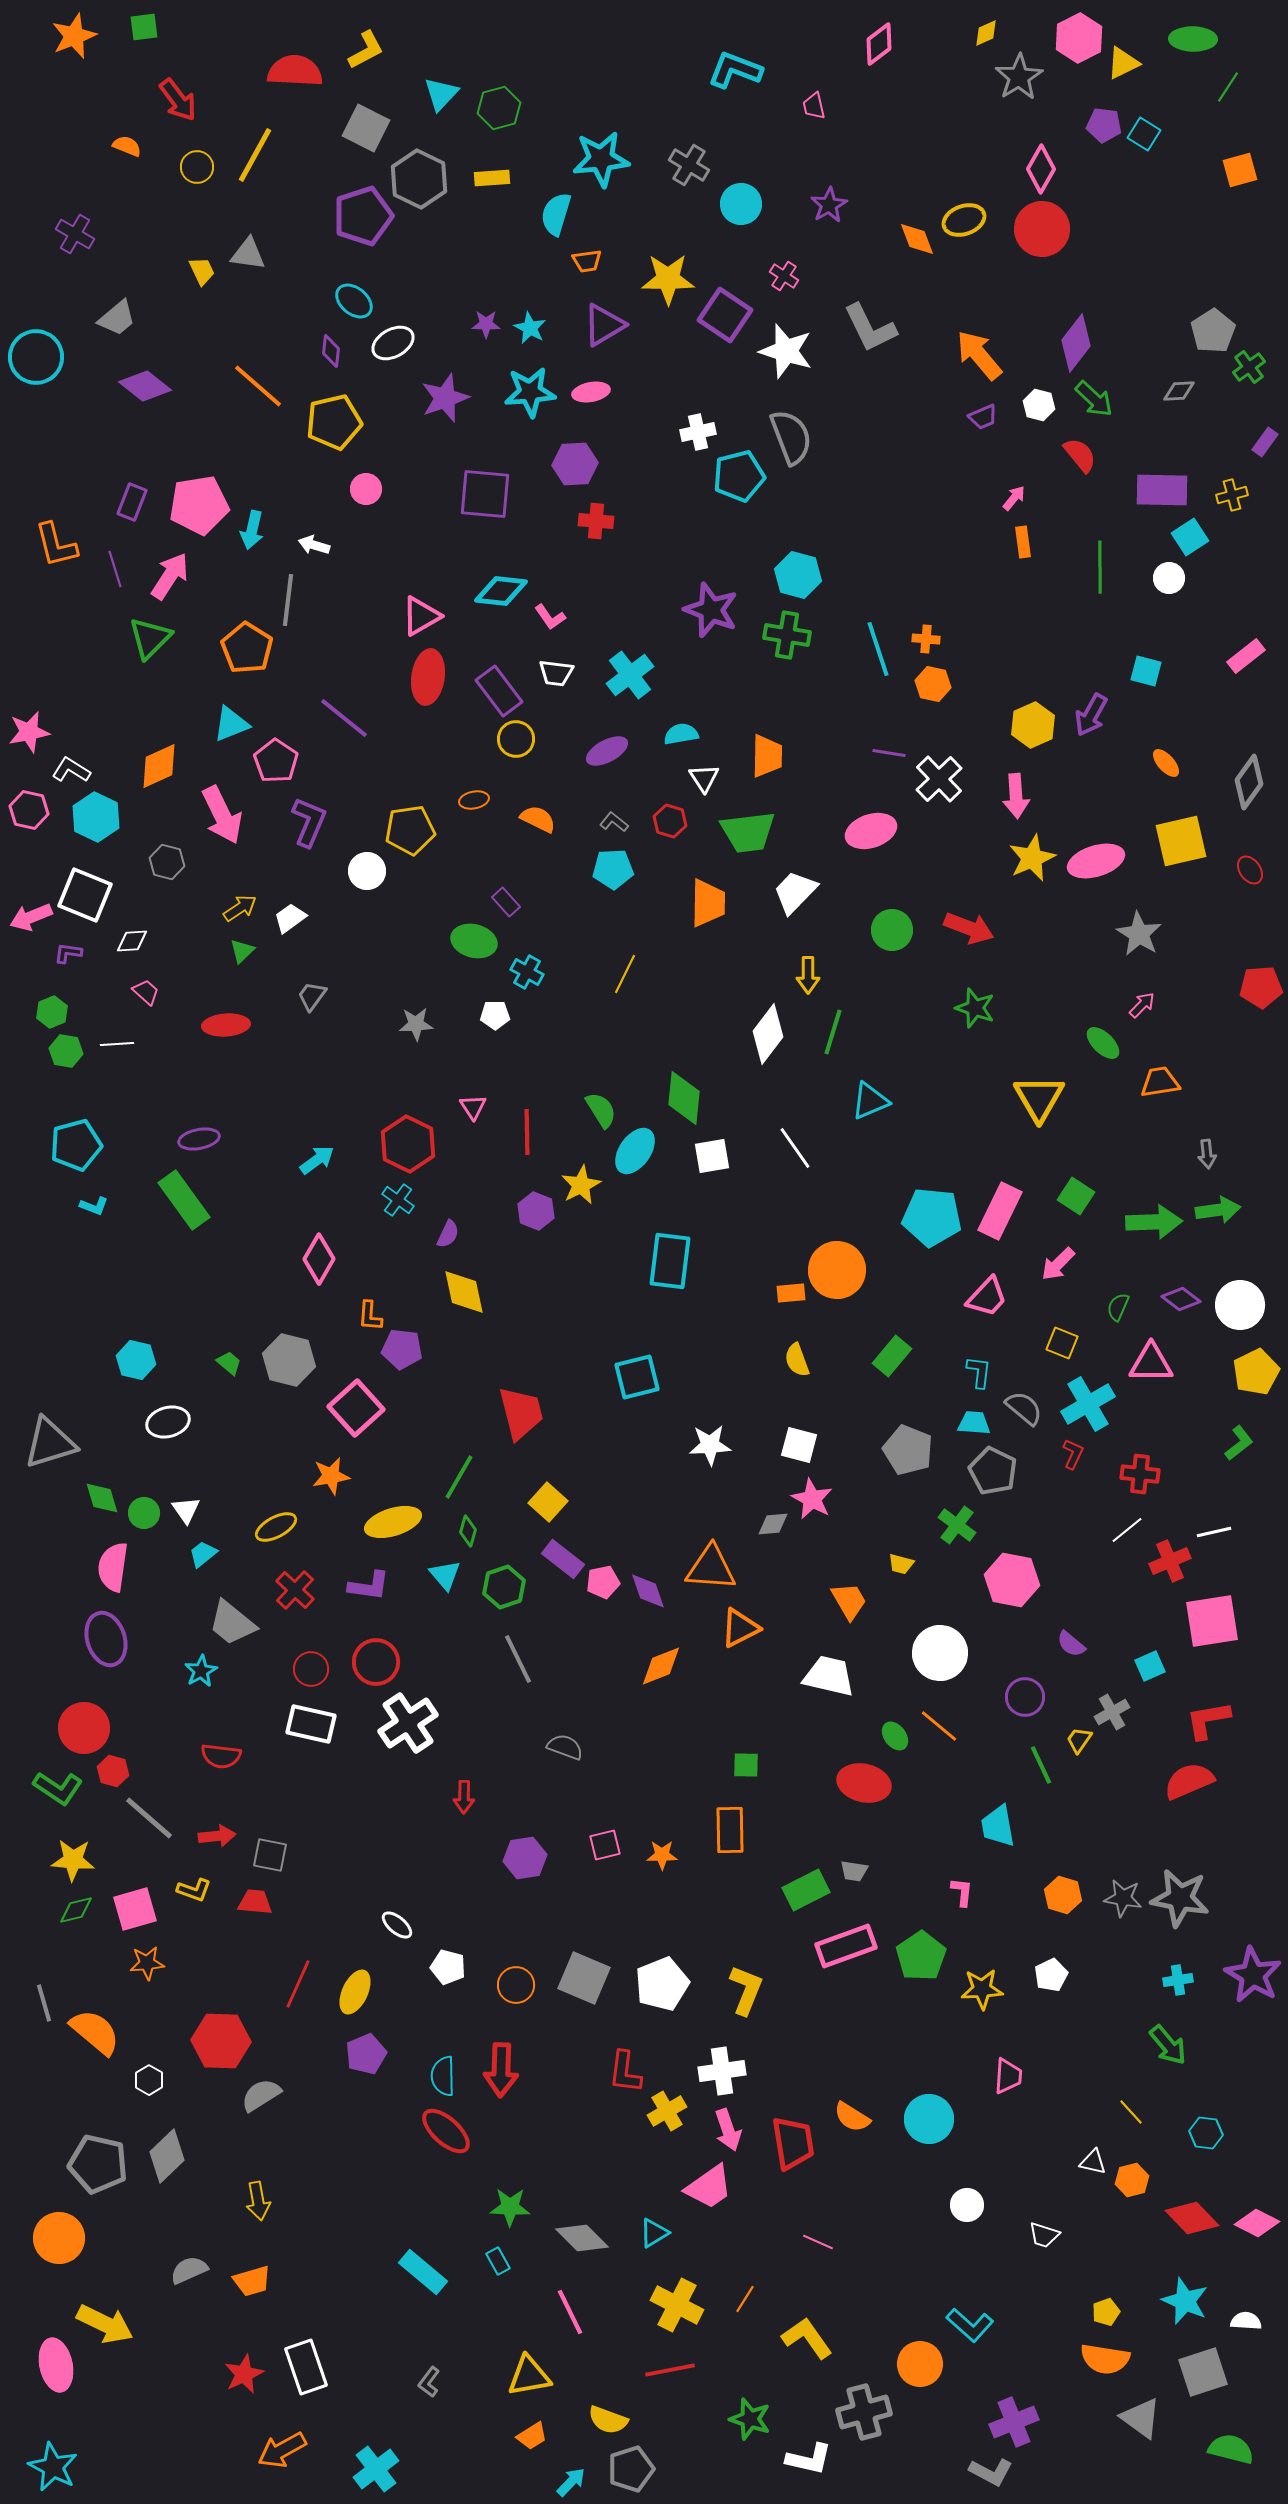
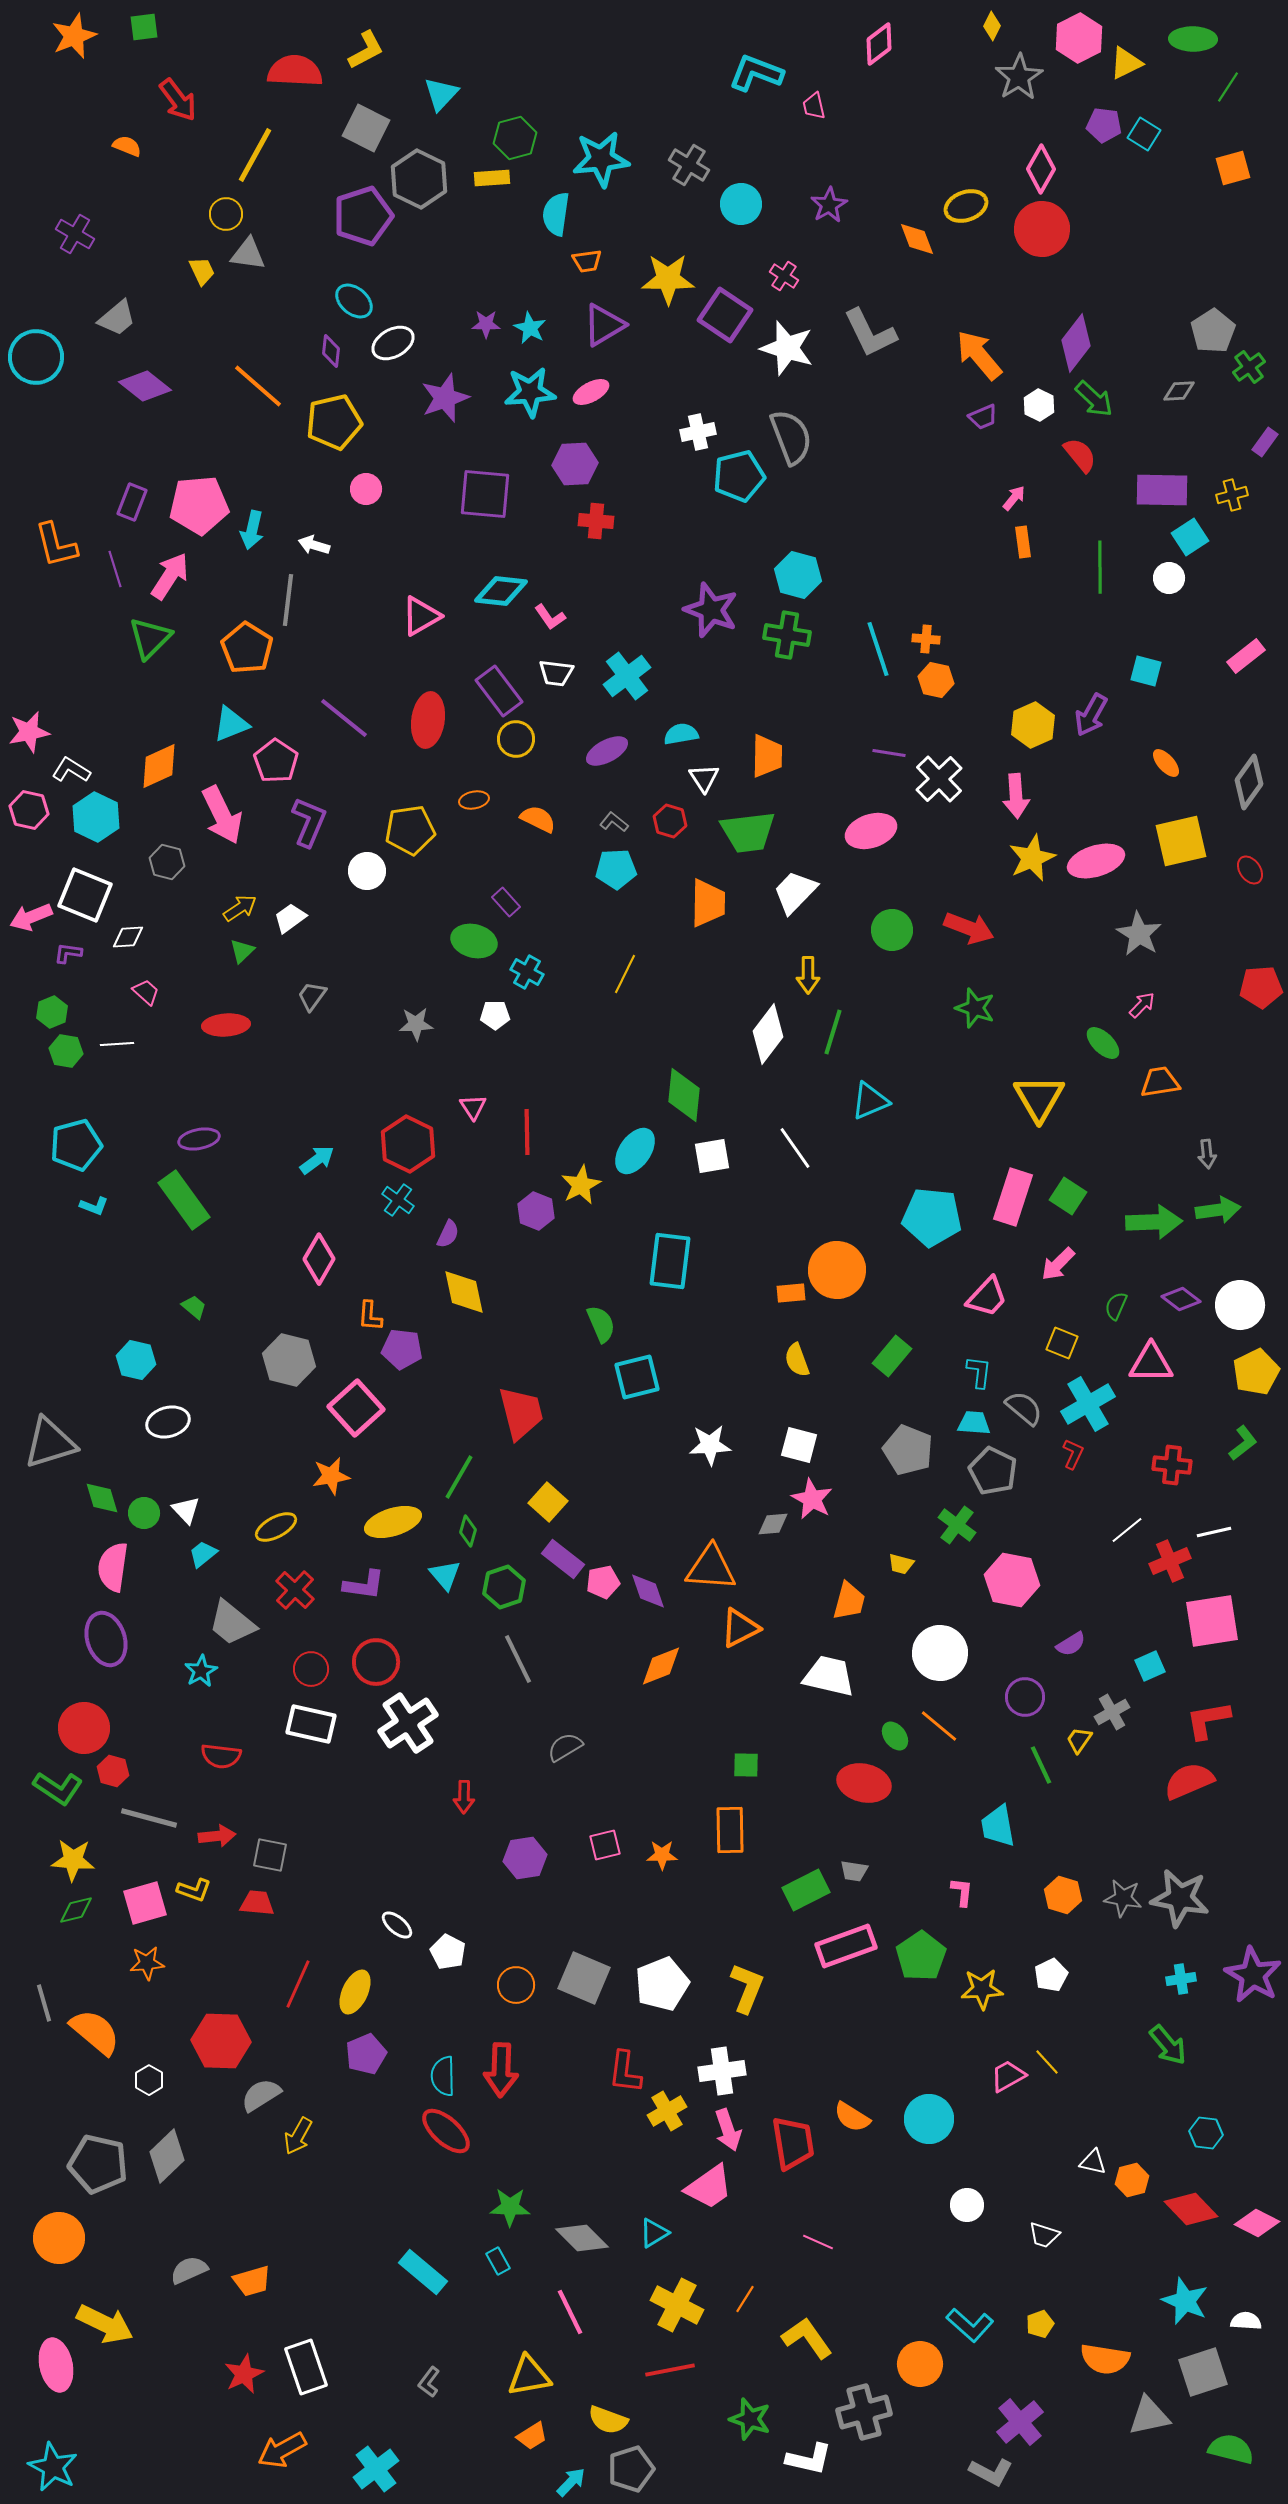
yellow diamond at (986, 33): moved 6 px right, 7 px up; rotated 40 degrees counterclockwise
yellow triangle at (1123, 63): moved 3 px right
cyan L-shape at (735, 70): moved 21 px right, 3 px down
green hexagon at (499, 108): moved 16 px right, 30 px down
yellow circle at (197, 167): moved 29 px right, 47 px down
orange square at (1240, 170): moved 7 px left, 2 px up
cyan semicircle at (556, 214): rotated 9 degrees counterclockwise
yellow ellipse at (964, 220): moved 2 px right, 14 px up
gray L-shape at (870, 328): moved 5 px down
white star at (786, 351): moved 1 px right, 3 px up
pink ellipse at (591, 392): rotated 18 degrees counterclockwise
white hexagon at (1039, 405): rotated 12 degrees clockwise
pink pentagon at (199, 505): rotated 4 degrees clockwise
cyan cross at (630, 675): moved 3 px left, 1 px down
red ellipse at (428, 677): moved 43 px down
orange hexagon at (933, 684): moved 3 px right, 4 px up
cyan pentagon at (613, 869): moved 3 px right
white diamond at (132, 941): moved 4 px left, 4 px up
green diamond at (684, 1098): moved 3 px up
green semicircle at (601, 1110): moved 214 px down; rotated 9 degrees clockwise
green square at (1076, 1196): moved 8 px left
pink rectangle at (1000, 1211): moved 13 px right, 14 px up; rotated 8 degrees counterclockwise
green semicircle at (1118, 1307): moved 2 px left, 1 px up
green trapezoid at (229, 1363): moved 35 px left, 56 px up
green L-shape at (1239, 1443): moved 4 px right
red cross at (1140, 1474): moved 32 px right, 9 px up
white triangle at (186, 1510): rotated 8 degrees counterclockwise
purple L-shape at (369, 1586): moved 5 px left, 1 px up
orange trapezoid at (849, 1601): rotated 45 degrees clockwise
purple semicircle at (1071, 1644): rotated 72 degrees counterclockwise
gray semicircle at (565, 1747): rotated 51 degrees counterclockwise
gray line at (149, 1818): rotated 26 degrees counterclockwise
red trapezoid at (255, 1902): moved 2 px right, 1 px down
pink square at (135, 1909): moved 10 px right, 6 px up
white pentagon at (448, 1967): moved 15 px up; rotated 12 degrees clockwise
cyan cross at (1178, 1980): moved 3 px right, 1 px up
yellow L-shape at (746, 1990): moved 1 px right, 2 px up
pink trapezoid at (1008, 2076): rotated 123 degrees counterclockwise
yellow line at (1131, 2112): moved 84 px left, 50 px up
yellow arrow at (258, 2201): moved 40 px right, 65 px up; rotated 39 degrees clockwise
red diamond at (1192, 2218): moved 1 px left, 9 px up
yellow pentagon at (1106, 2312): moved 66 px left, 12 px down
gray triangle at (1141, 2418): moved 8 px right, 2 px up; rotated 48 degrees counterclockwise
purple cross at (1014, 2422): moved 6 px right; rotated 18 degrees counterclockwise
